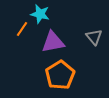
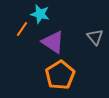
gray triangle: moved 1 px right
purple triangle: rotated 45 degrees clockwise
